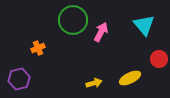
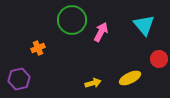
green circle: moved 1 px left
yellow arrow: moved 1 px left
